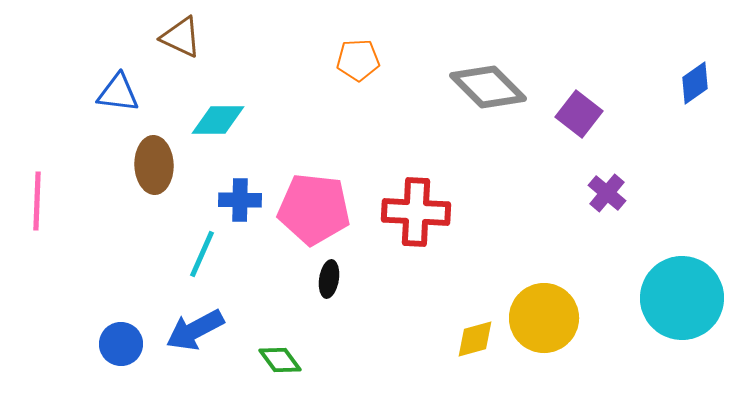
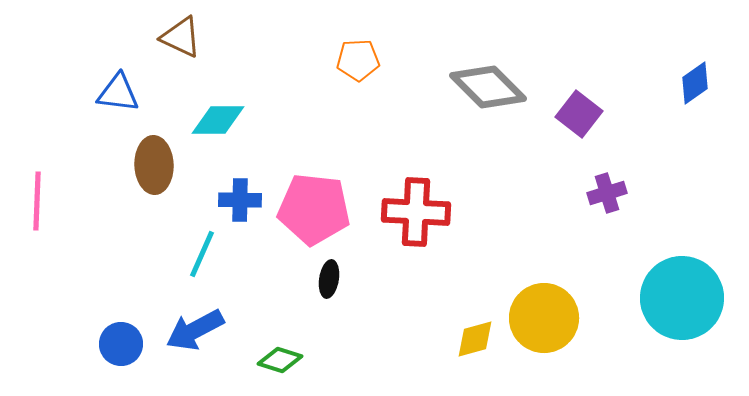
purple cross: rotated 33 degrees clockwise
green diamond: rotated 36 degrees counterclockwise
